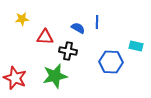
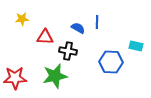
red star: rotated 25 degrees counterclockwise
